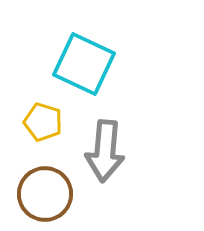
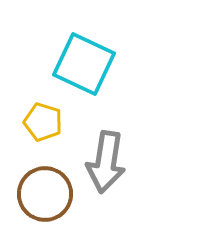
gray arrow: moved 1 px right, 11 px down; rotated 4 degrees clockwise
